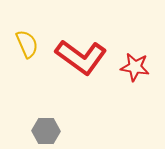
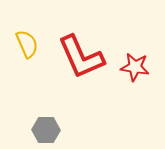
red L-shape: rotated 30 degrees clockwise
gray hexagon: moved 1 px up
